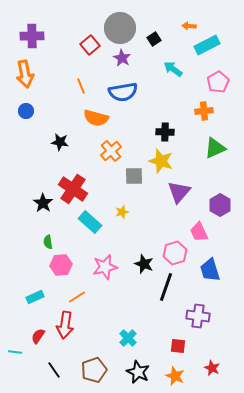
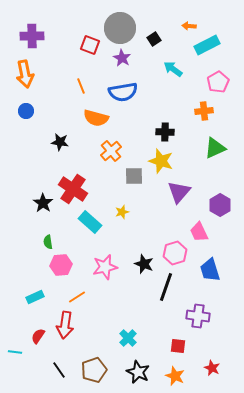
red square at (90, 45): rotated 30 degrees counterclockwise
black line at (54, 370): moved 5 px right
